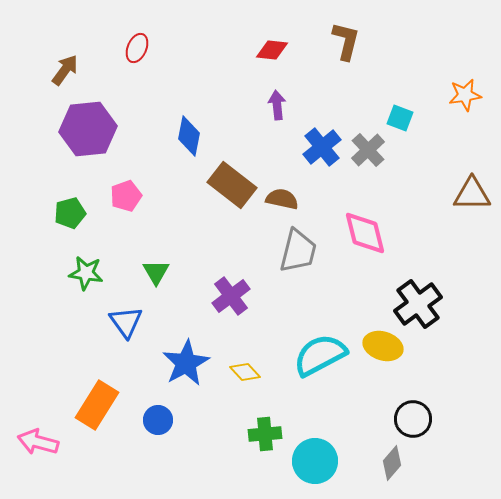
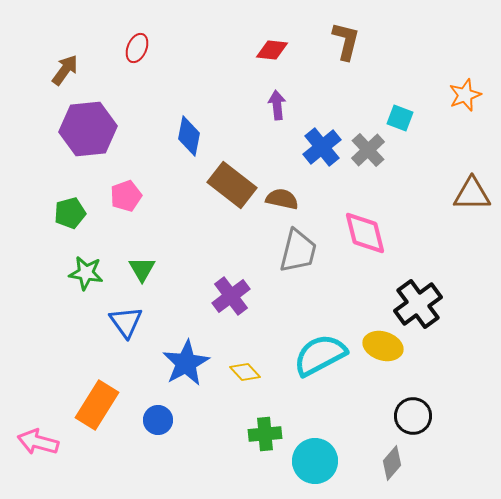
orange star: rotated 12 degrees counterclockwise
green triangle: moved 14 px left, 3 px up
black circle: moved 3 px up
